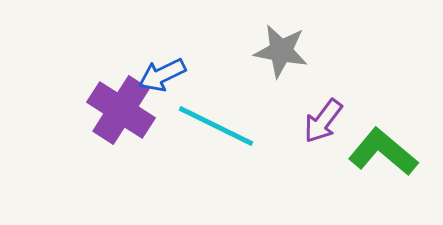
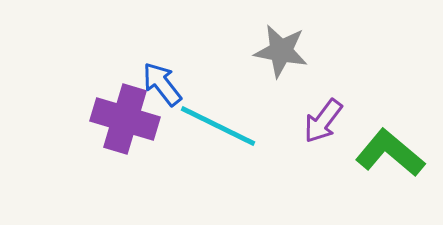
blue arrow: moved 9 px down; rotated 78 degrees clockwise
purple cross: moved 4 px right, 9 px down; rotated 16 degrees counterclockwise
cyan line: moved 2 px right
green L-shape: moved 7 px right, 1 px down
